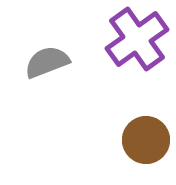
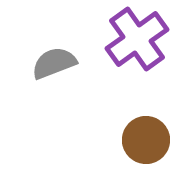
gray semicircle: moved 7 px right, 1 px down
